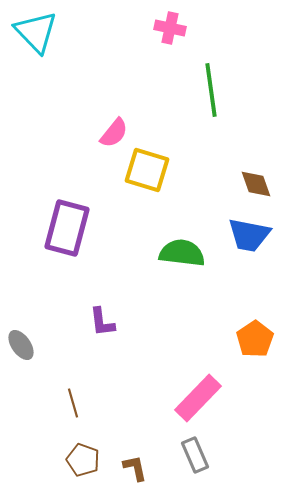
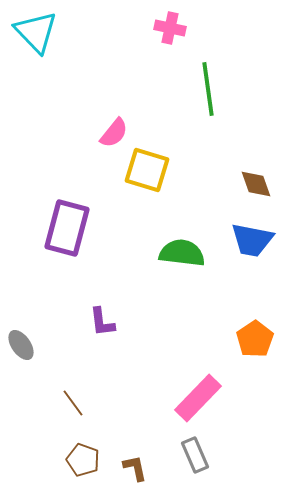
green line: moved 3 px left, 1 px up
blue trapezoid: moved 3 px right, 5 px down
brown line: rotated 20 degrees counterclockwise
